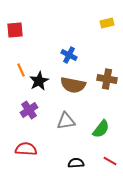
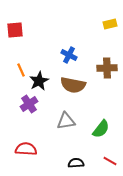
yellow rectangle: moved 3 px right, 1 px down
brown cross: moved 11 px up; rotated 12 degrees counterclockwise
purple cross: moved 6 px up
